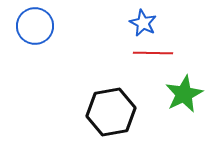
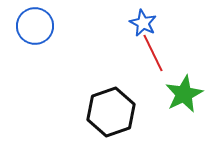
red line: rotated 63 degrees clockwise
black hexagon: rotated 9 degrees counterclockwise
